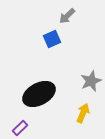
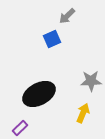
gray star: rotated 20 degrees clockwise
